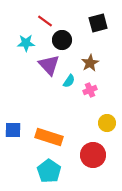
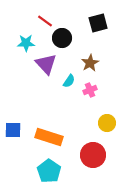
black circle: moved 2 px up
purple triangle: moved 3 px left, 1 px up
